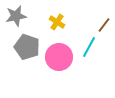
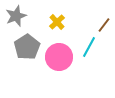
gray star: rotated 10 degrees counterclockwise
yellow cross: rotated 14 degrees clockwise
gray pentagon: rotated 20 degrees clockwise
